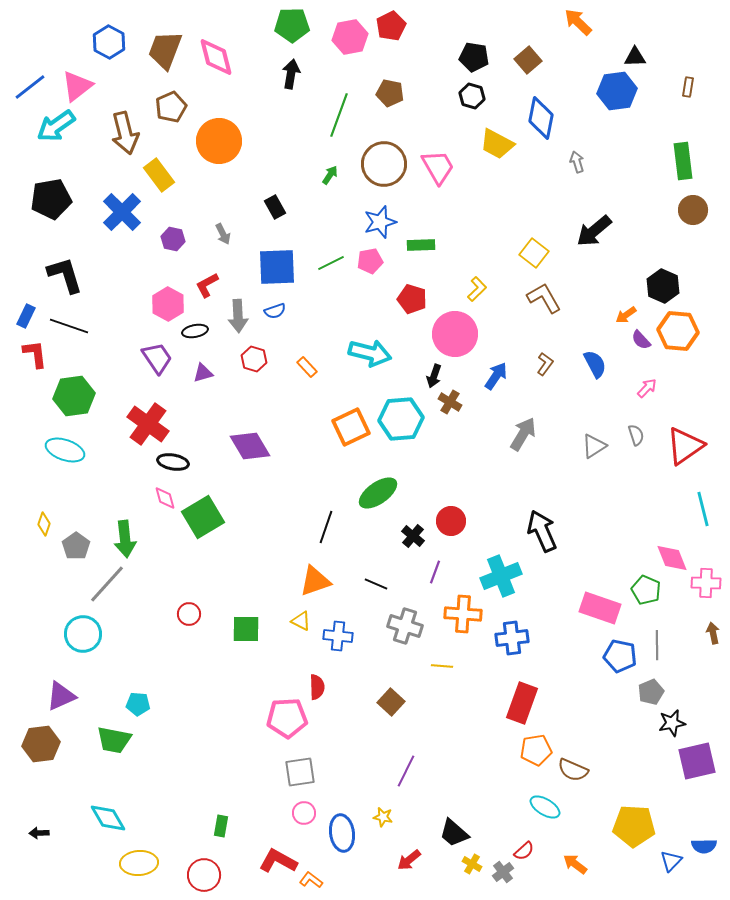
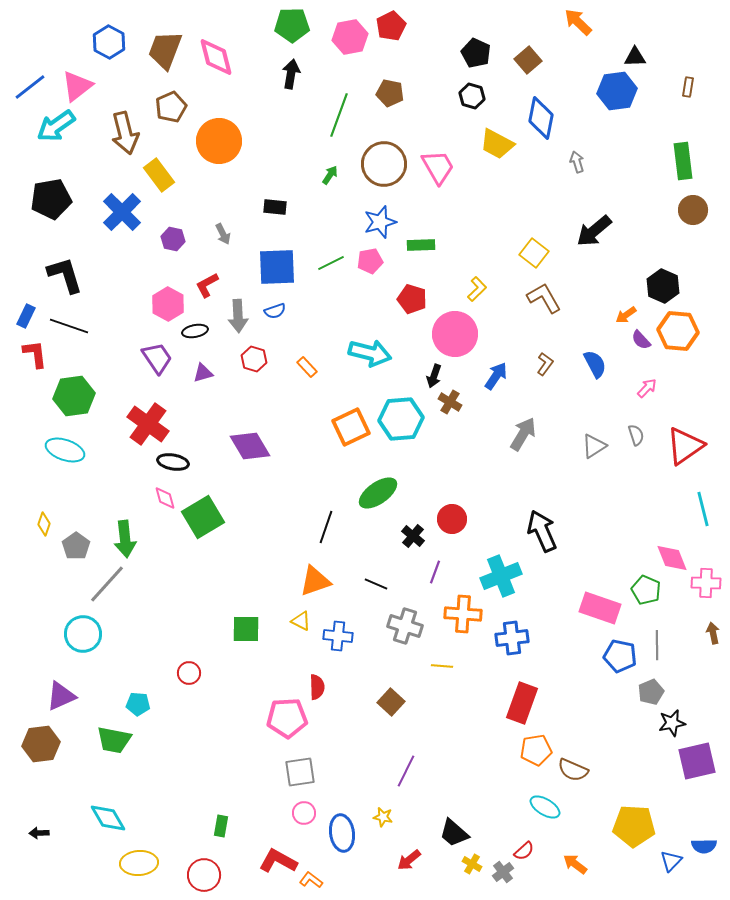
black pentagon at (474, 57): moved 2 px right, 4 px up; rotated 16 degrees clockwise
black rectangle at (275, 207): rotated 55 degrees counterclockwise
red circle at (451, 521): moved 1 px right, 2 px up
red circle at (189, 614): moved 59 px down
